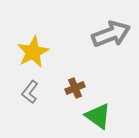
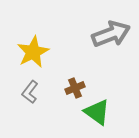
green triangle: moved 1 px left, 4 px up
